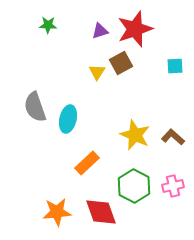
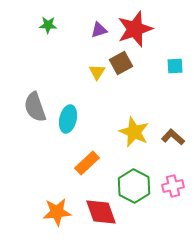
purple triangle: moved 1 px left, 1 px up
yellow star: moved 1 px left, 3 px up
